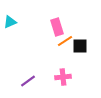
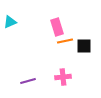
orange line: rotated 21 degrees clockwise
black square: moved 4 px right
purple line: rotated 21 degrees clockwise
